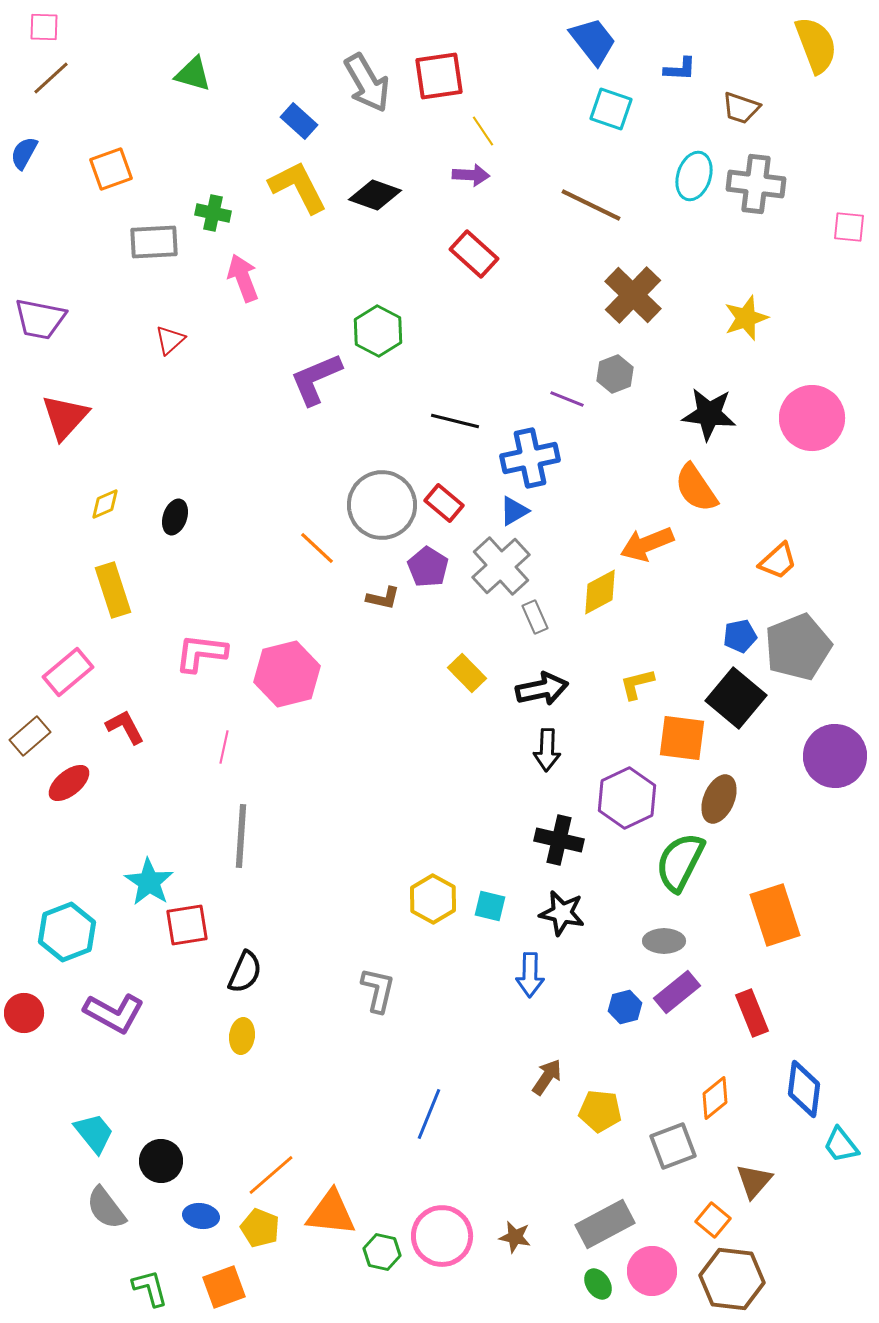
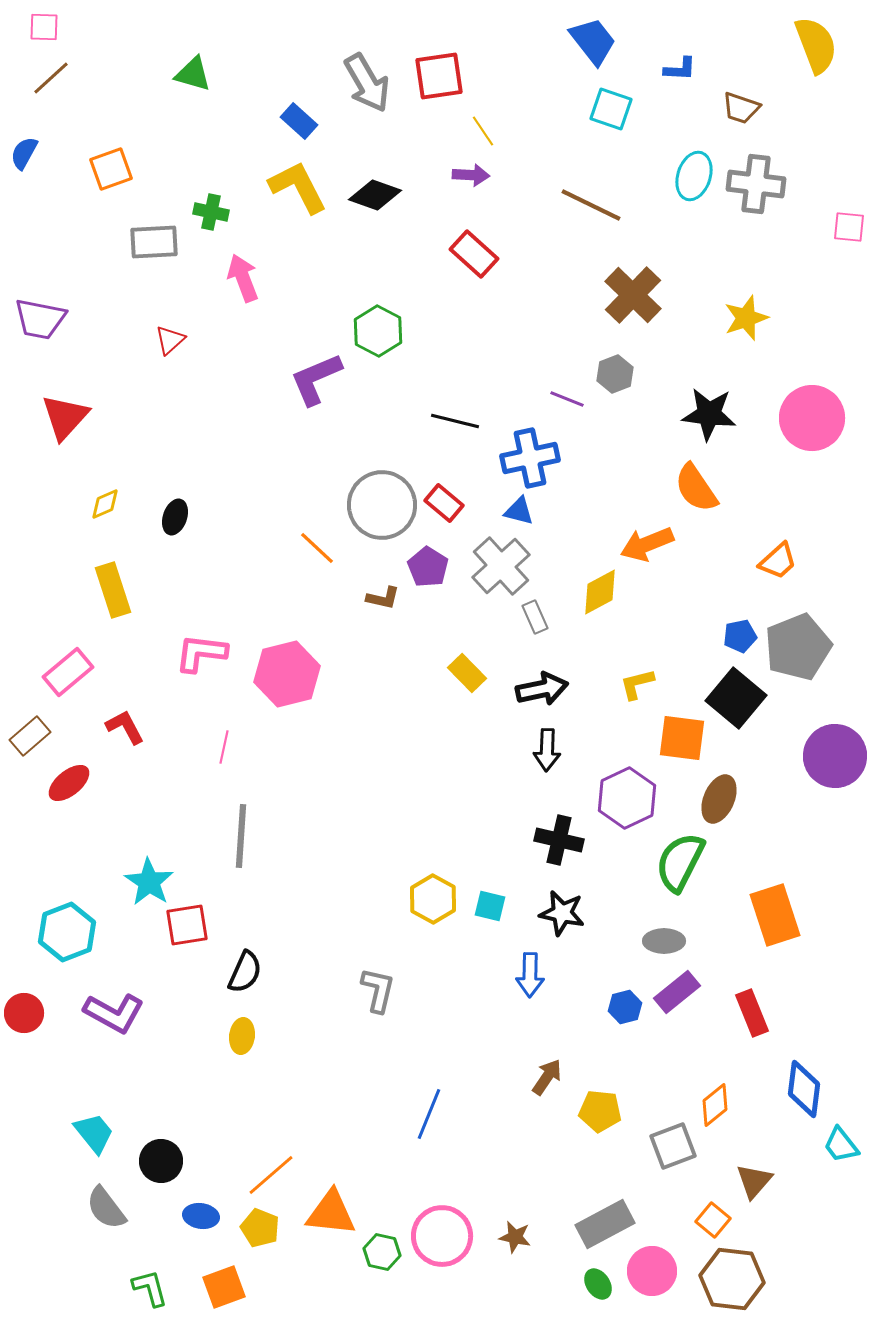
green cross at (213, 213): moved 2 px left, 1 px up
blue triangle at (514, 511): moved 5 px right; rotated 44 degrees clockwise
orange diamond at (715, 1098): moved 7 px down
